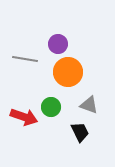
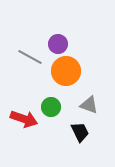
gray line: moved 5 px right, 2 px up; rotated 20 degrees clockwise
orange circle: moved 2 px left, 1 px up
red arrow: moved 2 px down
